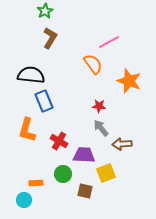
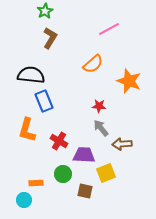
pink line: moved 13 px up
orange semicircle: rotated 85 degrees clockwise
